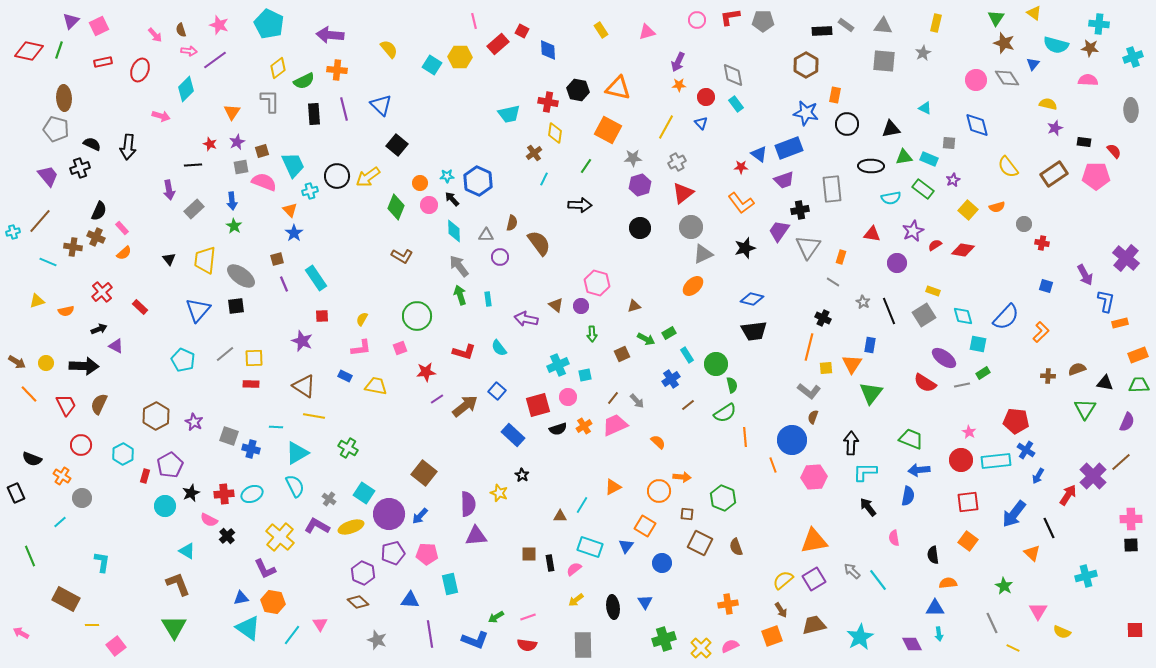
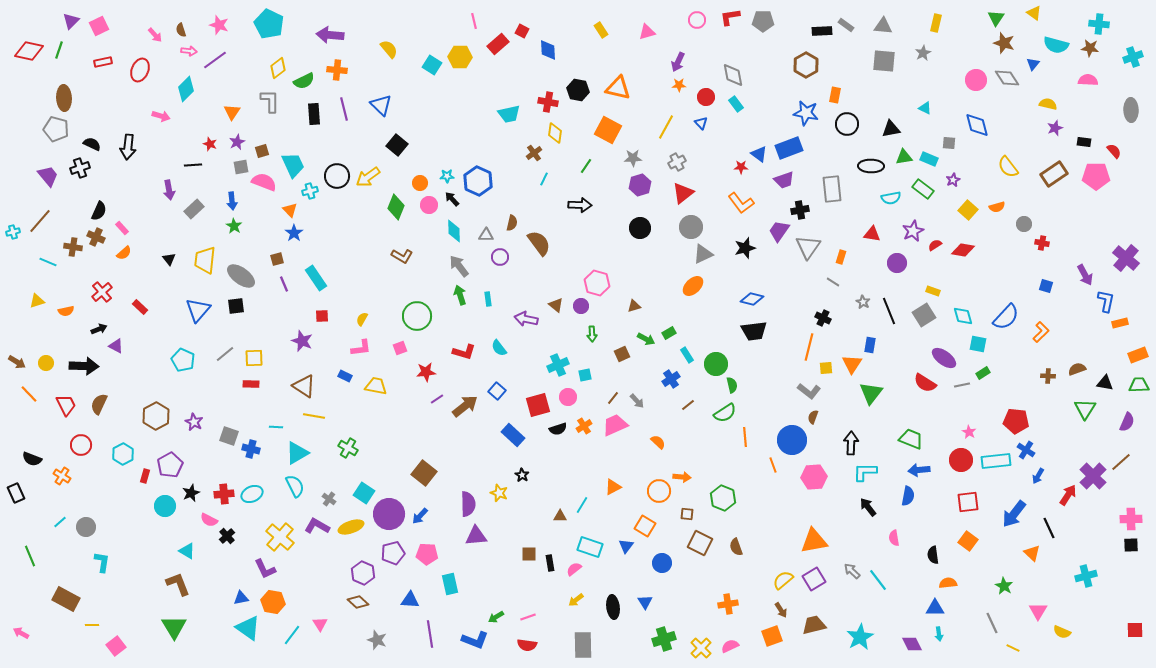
gray circle at (82, 498): moved 4 px right, 29 px down
